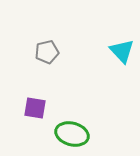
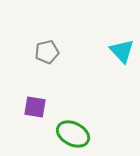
purple square: moved 1 px up
green ellipse: moved 1 px right; rotated 12 degrees clockwise
